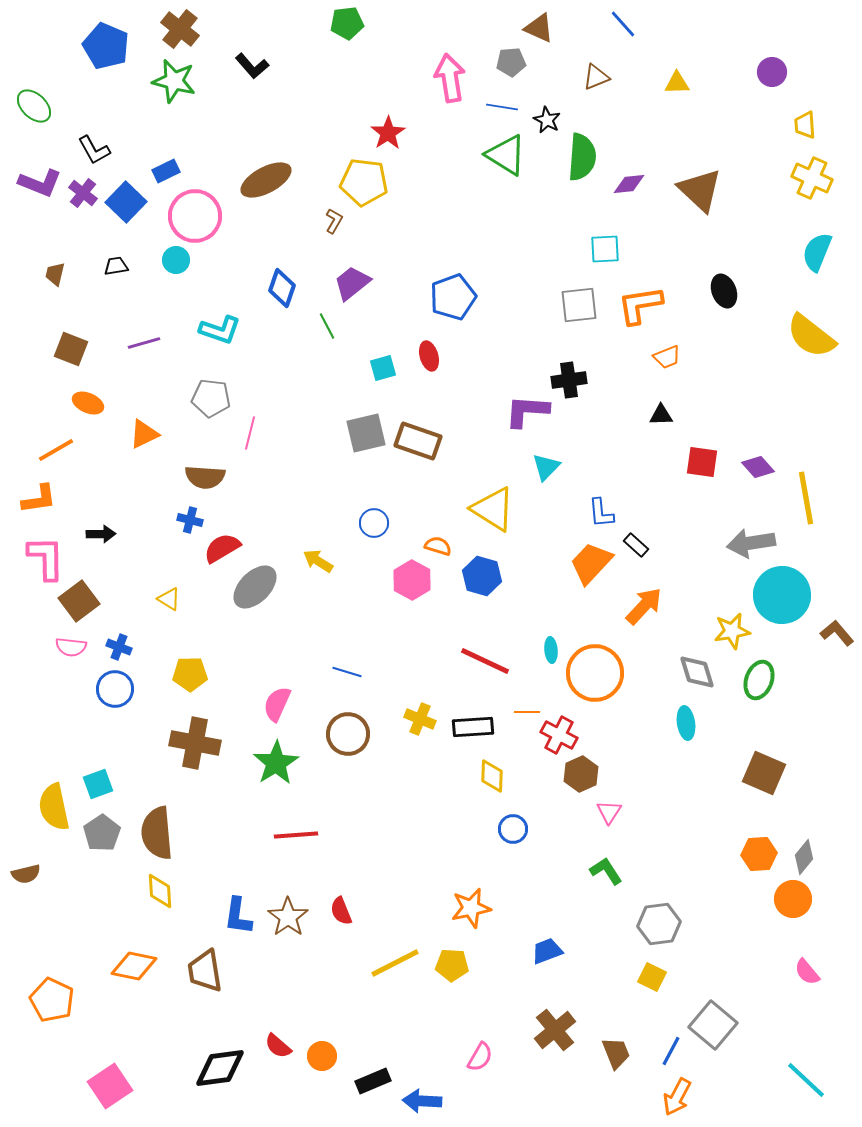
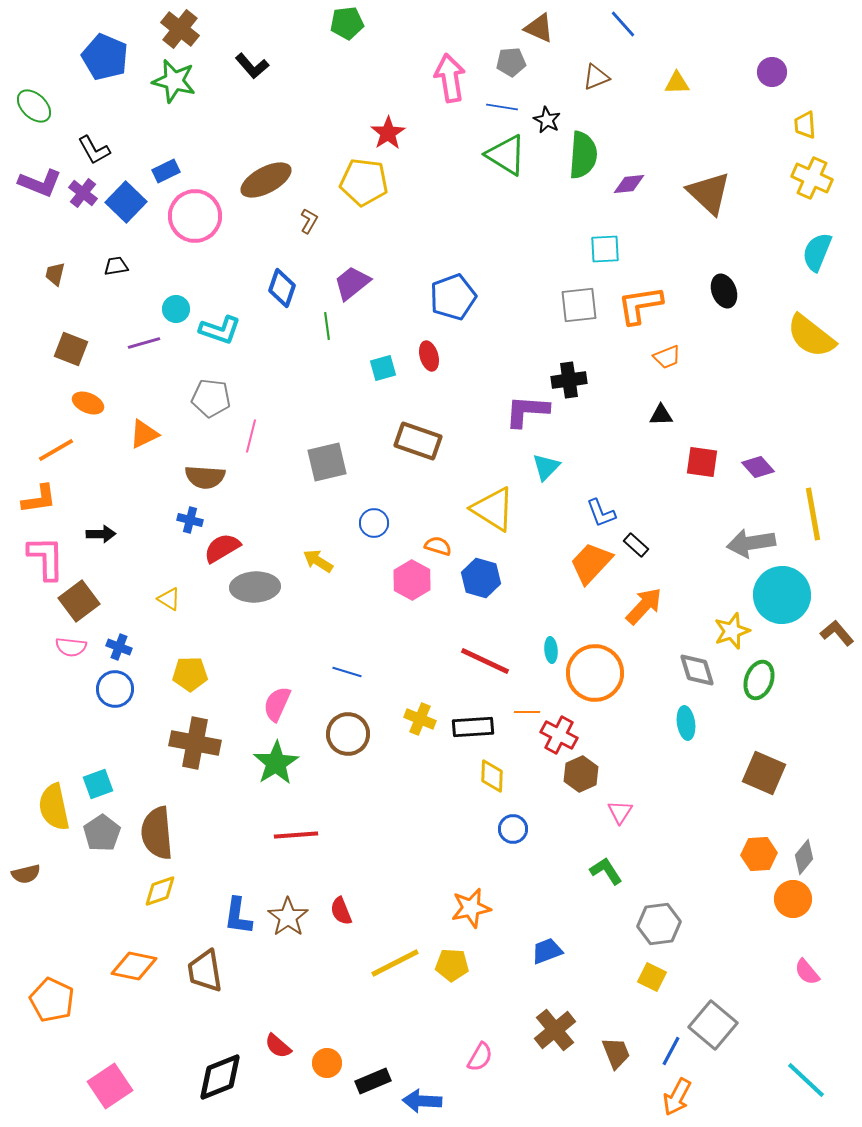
blue pentagon at (106, 46): moved 1 px left, 11 px down
green semicircle at (582, 157): moved 1 px right, 2 px up
brown triangle at (700, 190): moved 9 px right, 3 px down
brown L-shape at (334, 221): moved 25 px left
cyan circle at (176, 260): moved 49 px down
green line at (327, 326): rotated 20 degrees clockwise
pink line at (250, 433): moved 1 px right, 3 px down
gray square at (366, 433): moved 39 px left, 29 px down
yellow line at (806, 498): moved 7 px right, 16 px down
blue L-shape at (601, 513): rotated 16 degrees counterclockwise
blue hexagon at (482, 576): moved 1 px left, 2 px down
gray ellipse at (255, 587): rotated 42 degrees clockwise
yellow star at (732, 631): rotated 9 degrees counterclockwise
gray diamond at (697, 672): moved 2 px up
pink triangle at (609, 812): moved 11 px right
yellow diamond at (160, 891): rotated 75 degrees clockwise
orange circle at (322, 1056): moved 5 px right, 7 px down
black diamond at (220, 1068): moved 9 px down; rotated 14 degrees counterclockwise
